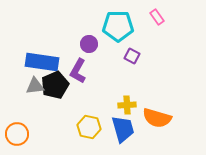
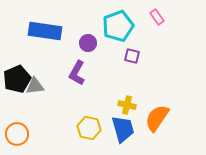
cyan pentagon: rotated 20 degrees counterclockwise
purple circle: moved 1 px left, 1 px up
purple square: rotated 14 degrees counterclockwise
blue rectangle: moved 3 px right, 31 px up
purple L-shape: moved 1 px left, 2 px down
black pentagon: moved 38 px left, 6 px up
yellow cross: rotated 18 degrees clockwise
orange semicircle: rotated 108 degrees clockwise
yellow hexagon: moved 1 px down
